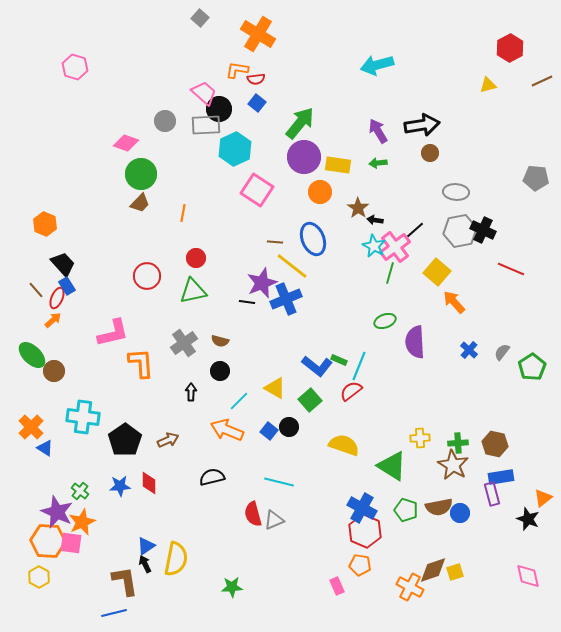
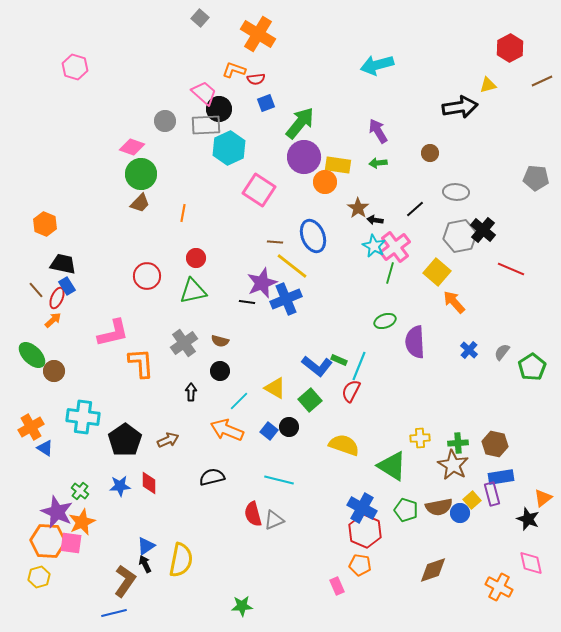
orange L-shape at (237, 70): moved 3 px left; rotated 10 degrees clockwise
blue square at (257, 103): moved 9 px right; rotated 30 degrees clockwise
black arrow at (422, 125): moved 38 px right, 18 px up
pink diamond at (126, 143): moved 6 px right, 4 px down
cyan hexagon at (235, 149): moved 6 px left, 1 px up
pink square at (257, 190): moved 2 px right
orange circle at (320, 192): moved 5 px right, 10 px up
black line at (415, 230): moved 21 px up
black cross at (483, 230): rotated 15 degrees clockwise
gray hexagon at (460, 231): moved 5 px down
blue ellipse at (313, 239): moved 3 px up
black trapezoid at (63, 264): rotated 36 degrees counterclockwise
red semicircle at (351, 391): rotated 25 degrees counterclockwise
orange cross at (31, 427): rotated 15 degrees clockwise
cyan line at (279, 482): moved 2 px up
yellow semicircle at (176, 559): moved 5 px right, 1 px down
yellow square at (455, 572): moved 17 px right, 72 px up; rotated 24 degrees counterclockwise
pink diamond at (528, 576): moved 3 px right, 13 px up
yellow hexagon at (39, 577): rotated 15 degrees clockwise
brown L-shape at (125, 581): rotated 44 degrees clockwise
green star at (232, 587): moved 10 px right, 19 px down
orange cross at (410, 587): moved 89 px right
